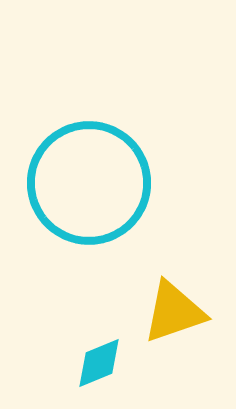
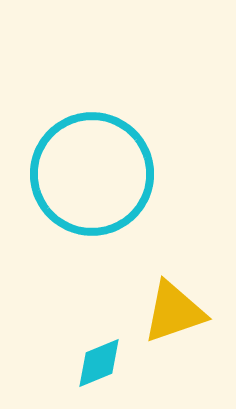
cyan circle: moved 3 px right, 9 px up
